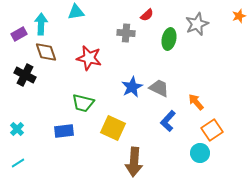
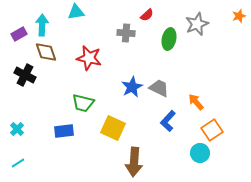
cyan arrow: moved 1 px right, 1 px down
